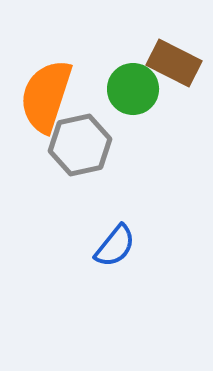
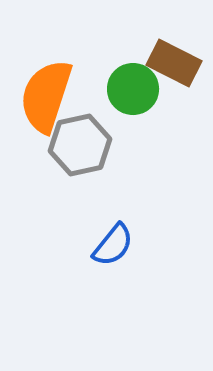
blue semicircle: moved 2 px left, 1 px up
